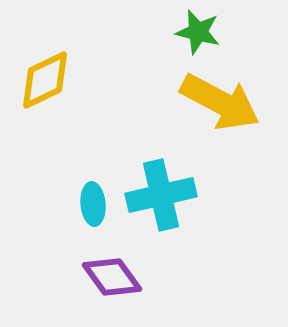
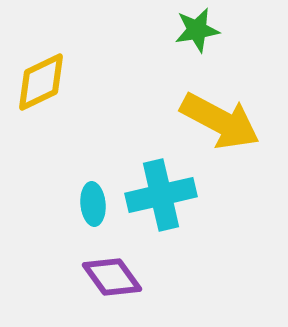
green star: moved 1 px left, 2 px up; rotated 24 degrees counterclockwise
yellow diamond: moved 4 px left, 2 px down
yellow arrow: moved 19 px down
